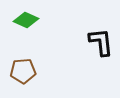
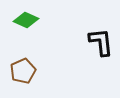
brown pentagon: rotated 20 degrees counterclockwise
